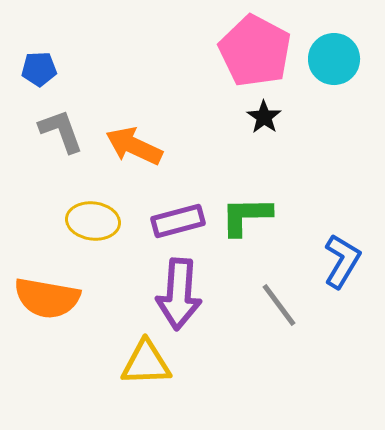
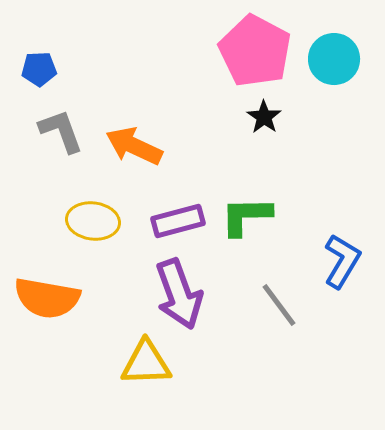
purple arrow: rotated 24 degrees counterclockwise
